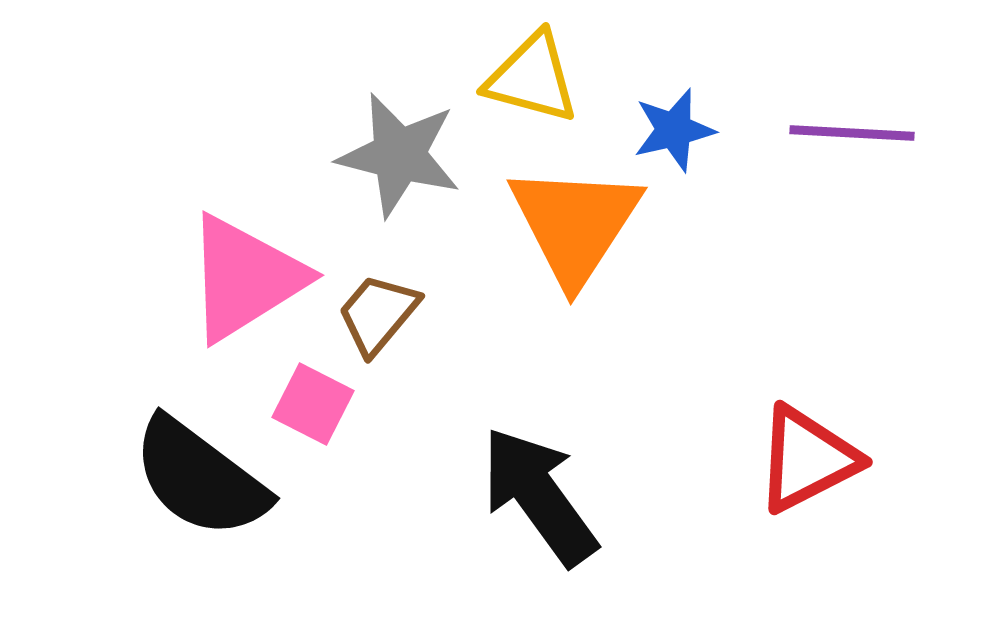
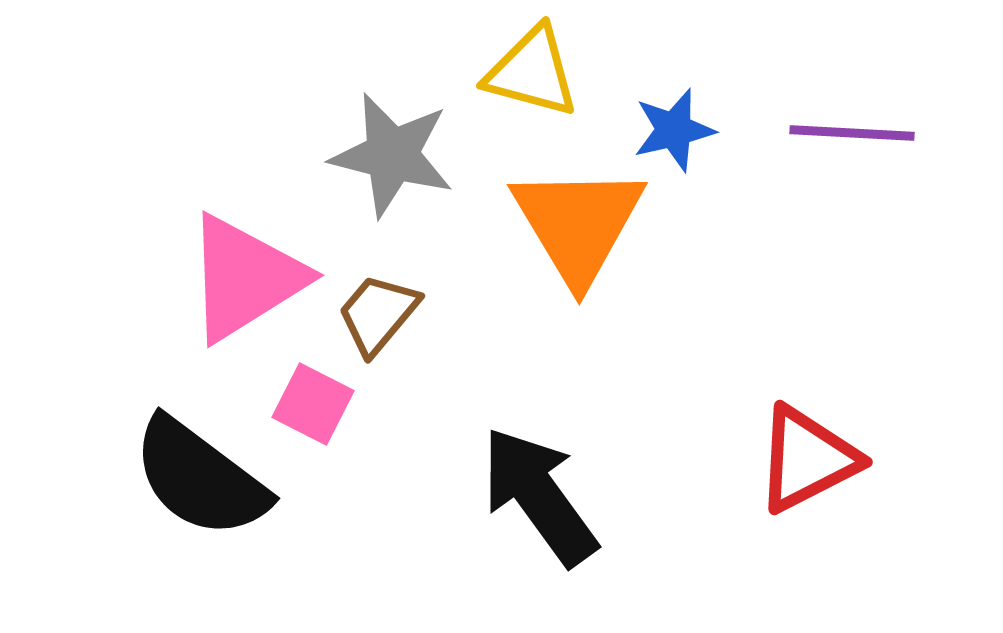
yellow triangle: moved 6 px up
gray star: moved 7 px left
orange triangle: moved 3 px right; rotated 4 degrees counterclockwise
